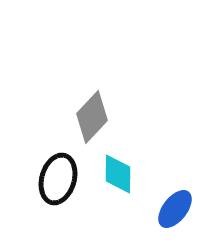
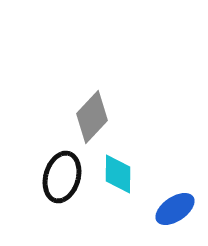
black ellipse: moved 4 px right, 2 px up
blue ellipse: rotated 18 degrees clockwise
